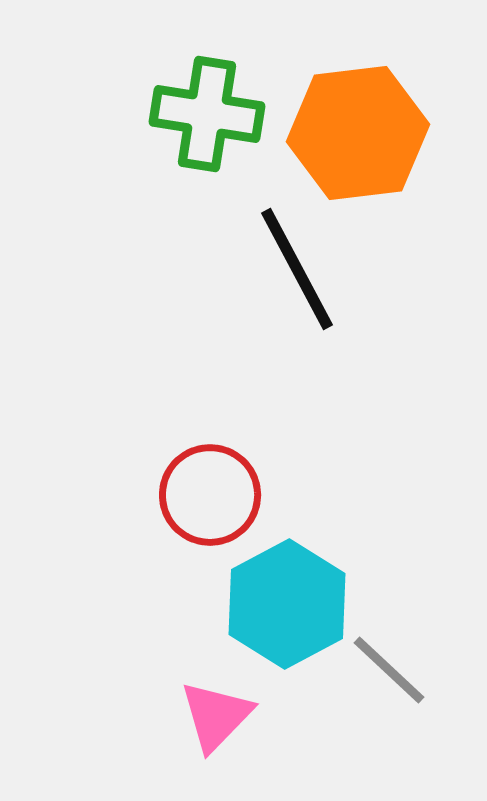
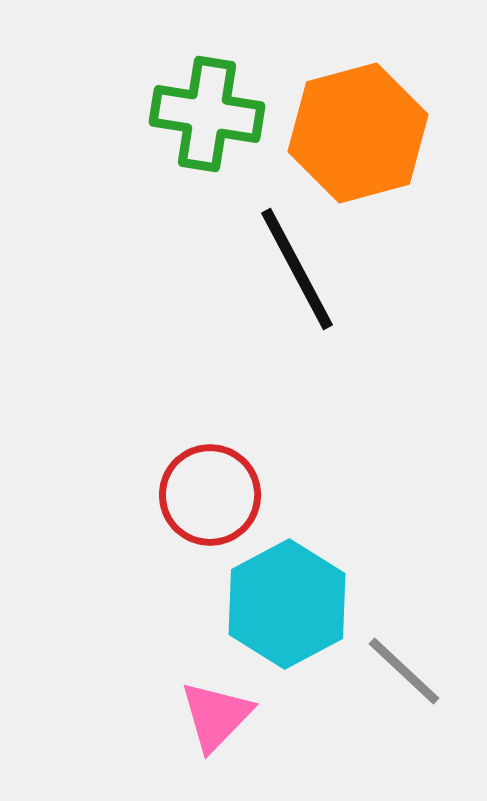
orange hexagon: rotated 8 degrees counterclockwise
gray line: moved 15 px right, 1 px down
